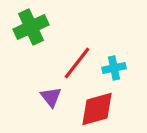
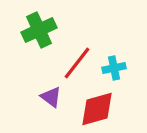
green cross: moved 8 px right, 3 px down
purple triangle: rotated 15 degrees counterclockwise
